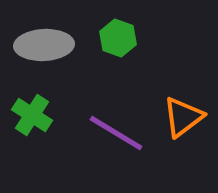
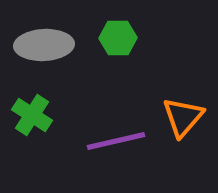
green hexagon: rotated 21 degrees counterclockwise
orange triangle: rotated 12 degrees counterclockwise
purple line: moved 8 px down; rotated 44 degrees counterclockwise
